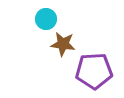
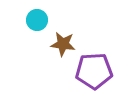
cyan circle: moved 9 px left, 1 px down
